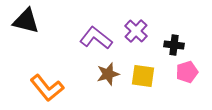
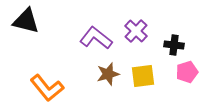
yellow square: rotated 15 degrees counterclockwise
